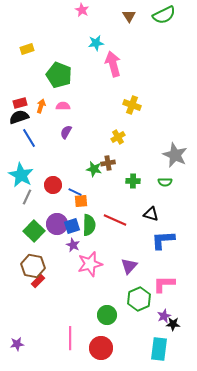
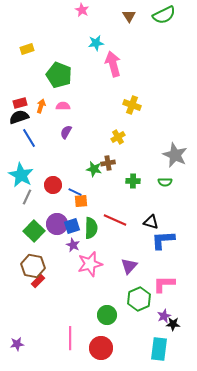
black triangle at (151, 214): moved 8 px down
green semicircle at (89, 225): moved 2 px right, 3 px down
